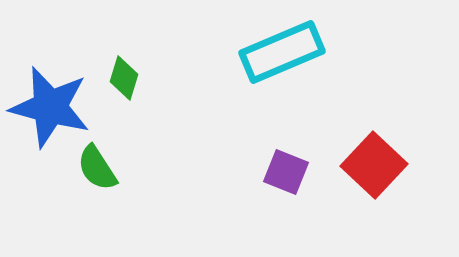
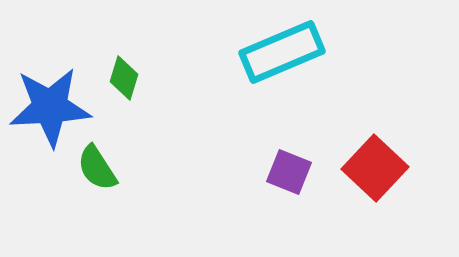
blue star: rotated 18 degrees counterclockwise
red square: moved 1 px right, 3 px down
purple square: moved 3 px right
